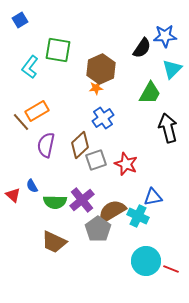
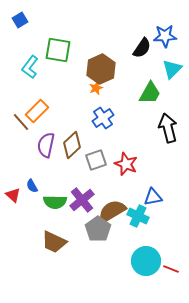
orange star: rotated 16 degrees counterclockwise
orange rectangle: rotated 15 degrees counterclockwise
brown diamond: moved 8 px left
